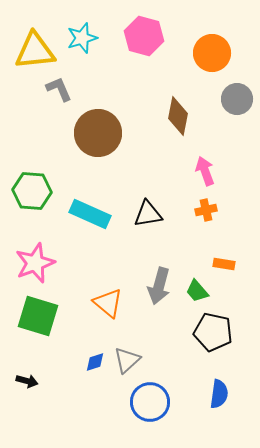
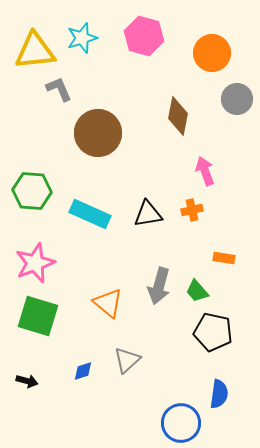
orange cross: moved 14 px left
orange rectangle: moved 6 px up
blue diamond: moved 12 px left, 9 px down
blue circle: moved 31 px right, 21 px down
